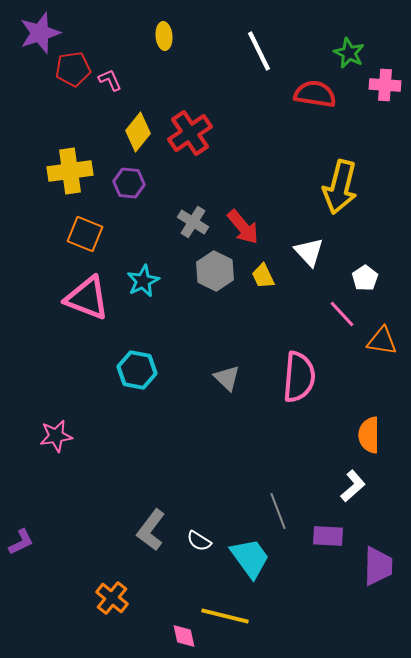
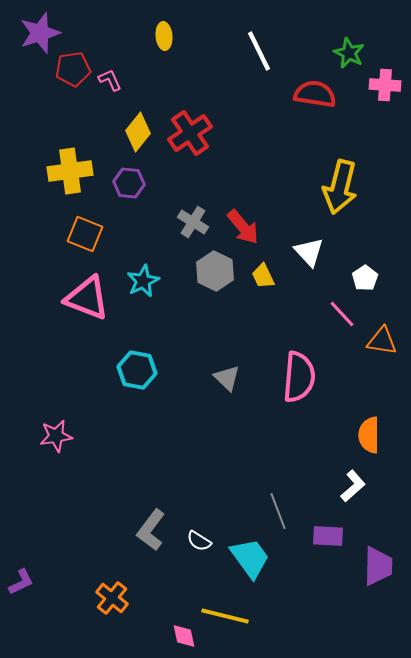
purple L-shape: moved 40 px down
